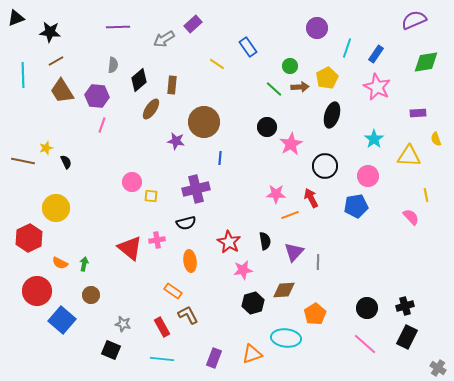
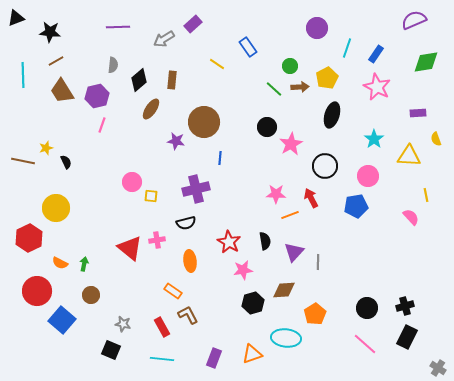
brown rectangle at (172, 85): moved 5 px up
purple hexagon at (97, 96): rotated 20 degrees counterclockwise
